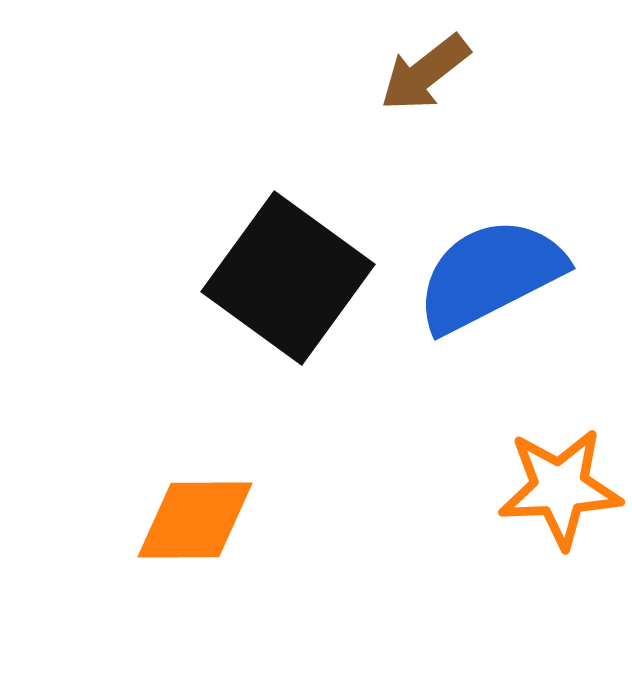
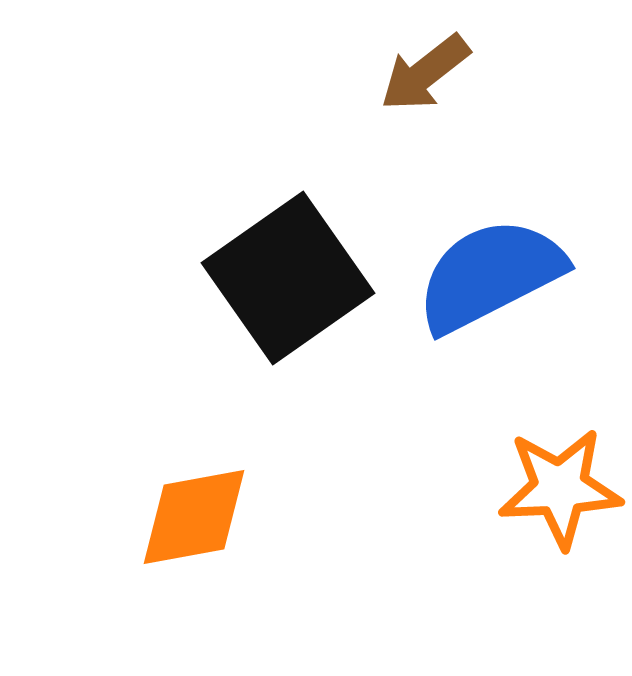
black square: rotated 19 degrees clockwise
orange diamond: moved 1 px left, 3 px up; rotated 10 degrees counterclockwise
